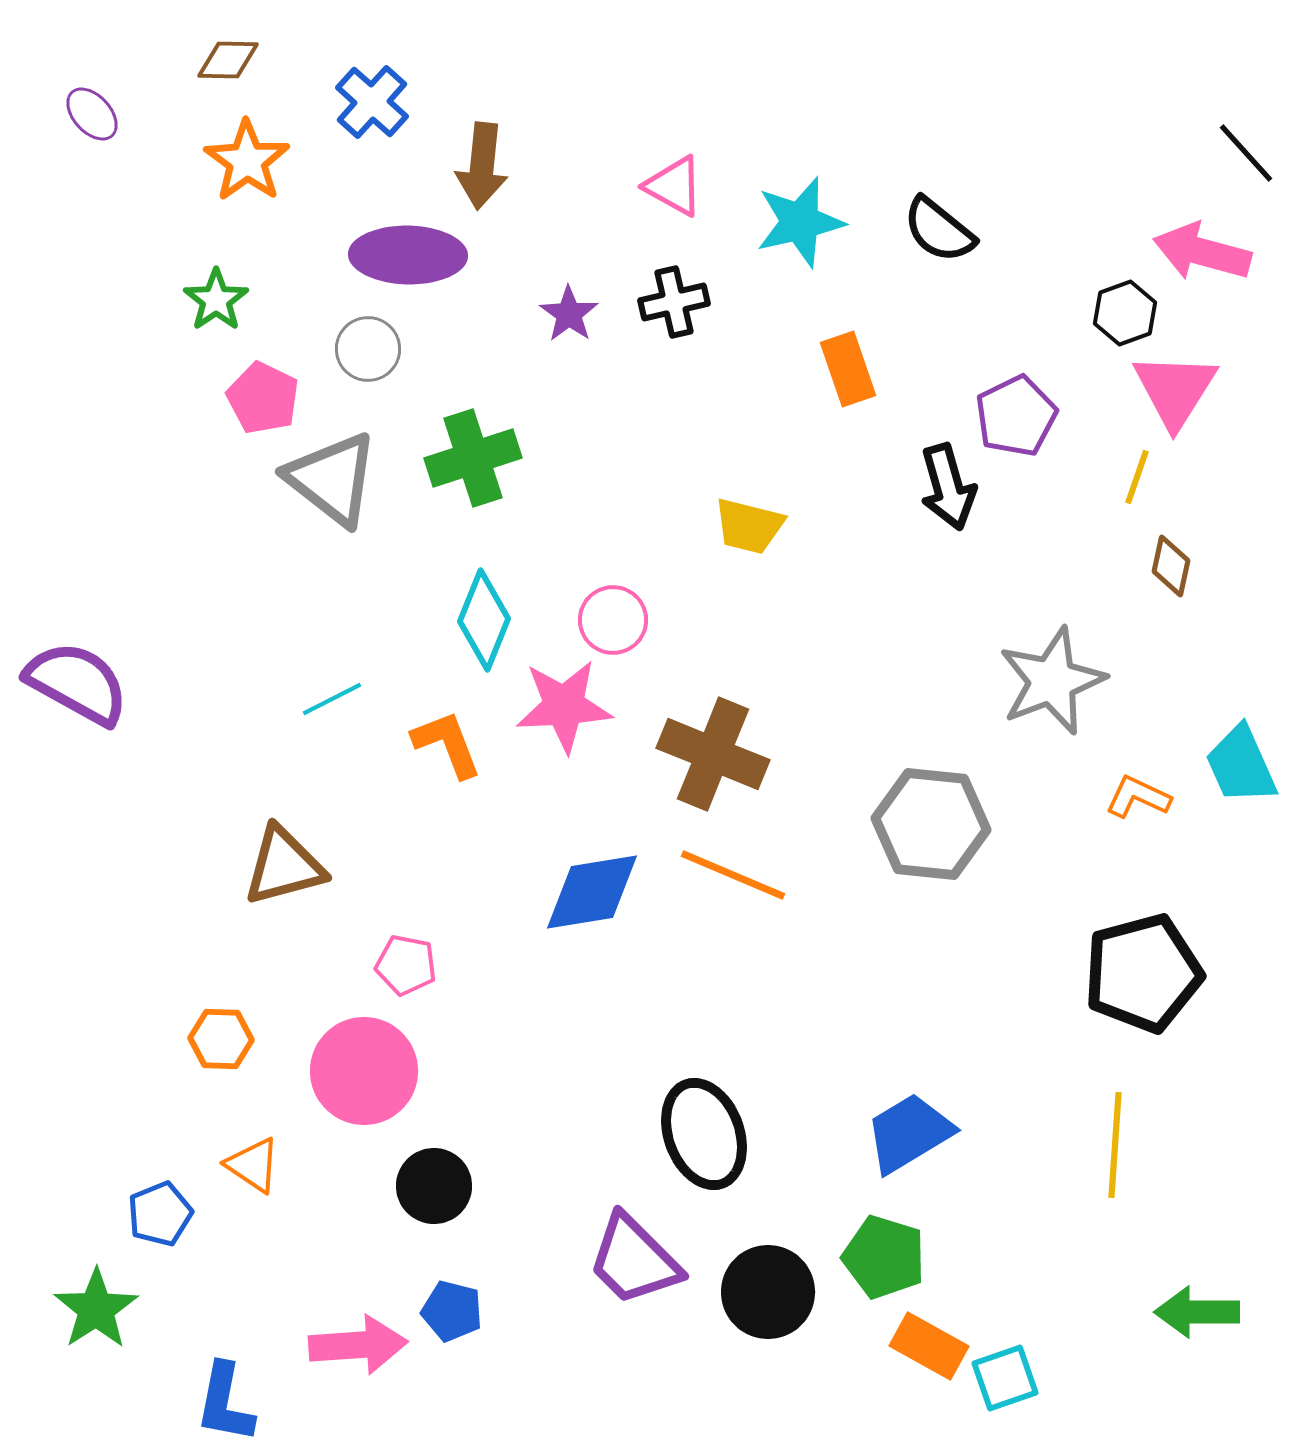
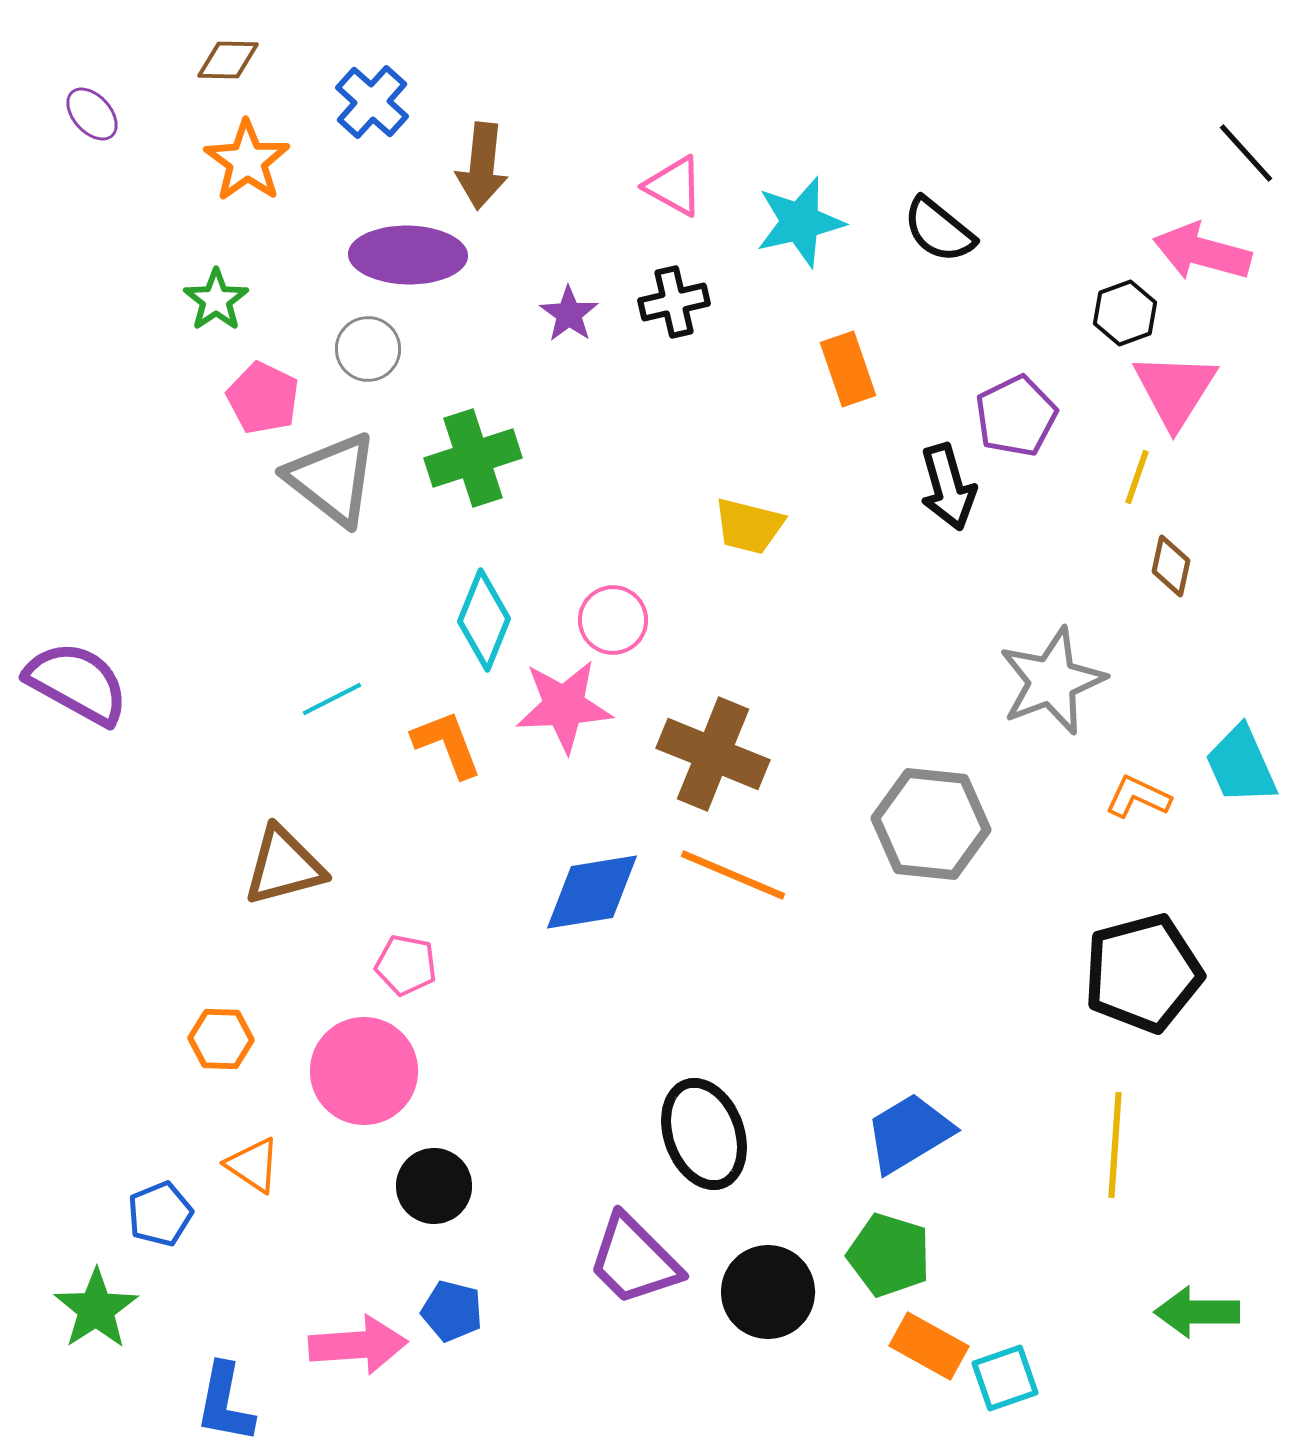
green pentagon at (884, 1257): moved 5 px right, 2 px up
